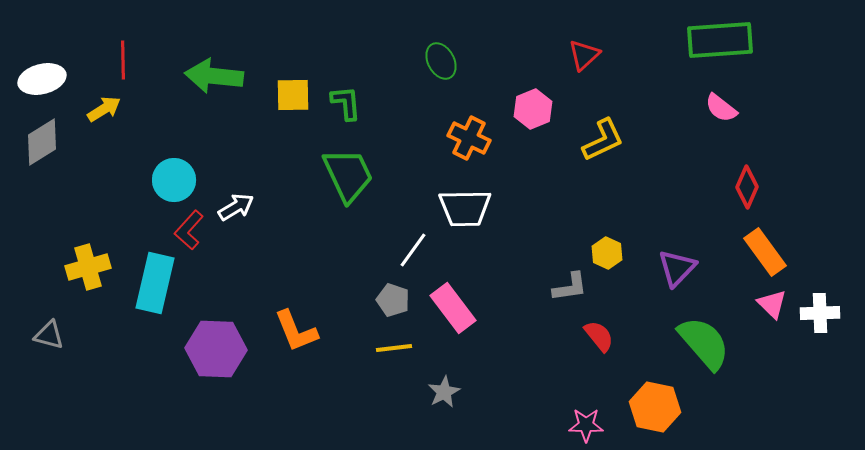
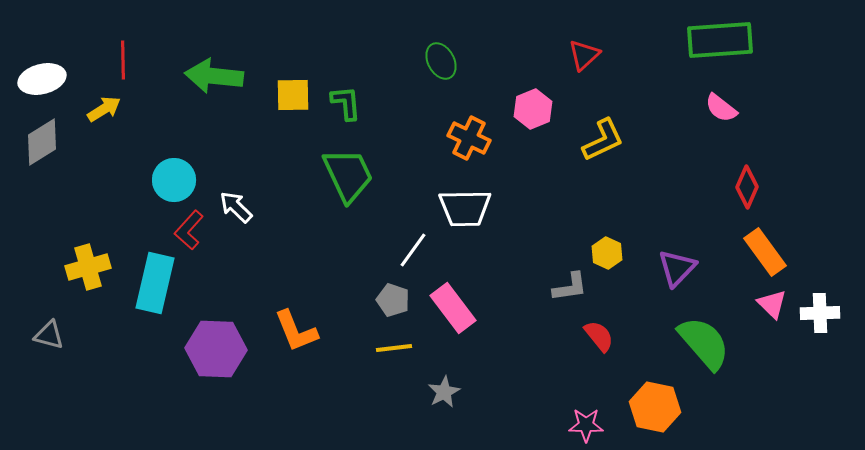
white arrow: rotated 105 degrees counterclockwise
